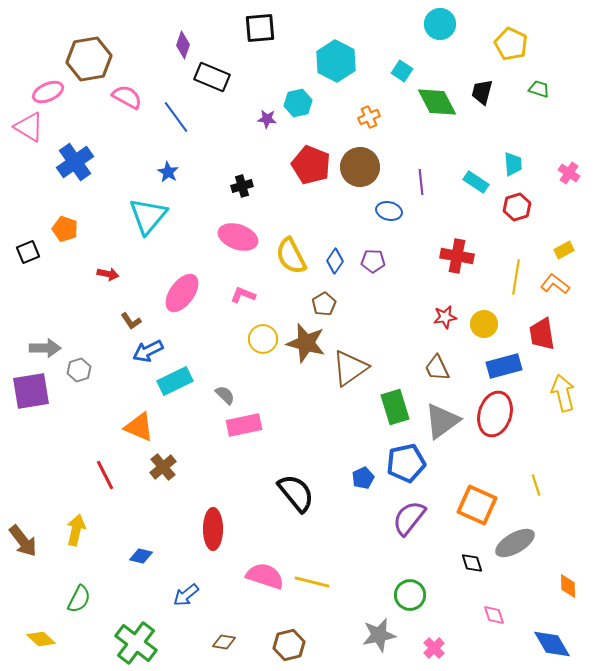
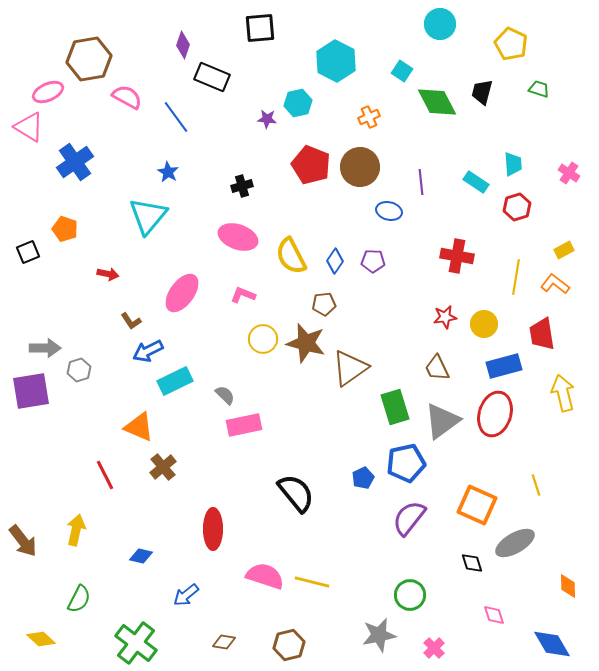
brown pentagon at (324, 304): rotated 25 degrees clockwise
